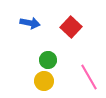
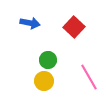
red square: moved 3 px right
